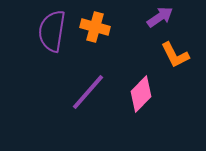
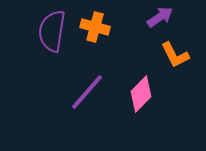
purple line: moved 1 px left
